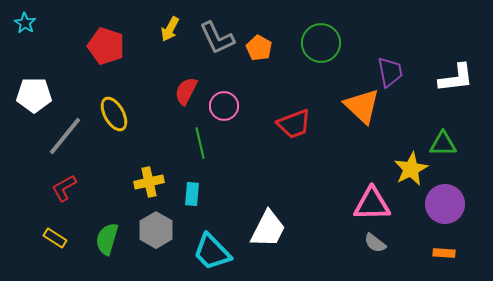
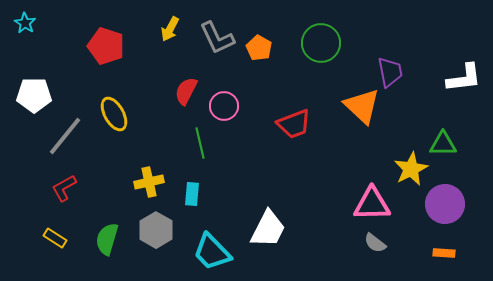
white L-shape: moved 8 px right
